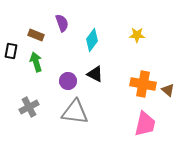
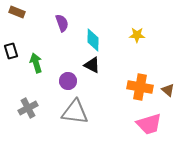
brown rectangle: moved 19 px left, 23 px up
cyan diamond: moved 1 px right; rotated 35 degrees counterclockwise
black rectangle: rotated 28 degrees counterclockwise
green arrow: moved 1 px down
black triangle: moved 3 px left, 9 px up
orange cross: moved 3 px left, 3 px down
gray cross: moved 1 px left, 1 px down
pink trapezoid: moved 4 px right; rotated 60 degrees clockwise
